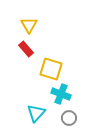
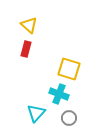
yellow triangle: rotated 18 degrees counterclockwise
red rectangle: rotated 56 degrees clockwise
yellow square: moved 18 px right
cyan cross: moved 2 px left
